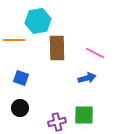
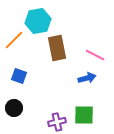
orange line: rotated 45 degrees counterclockwise
brown rectangle: rotated 10 degrees counterclockwise
pink line: moved 2 px down
blue square: moved 2 px left, 2 px up
black circle: moved 6 px left
